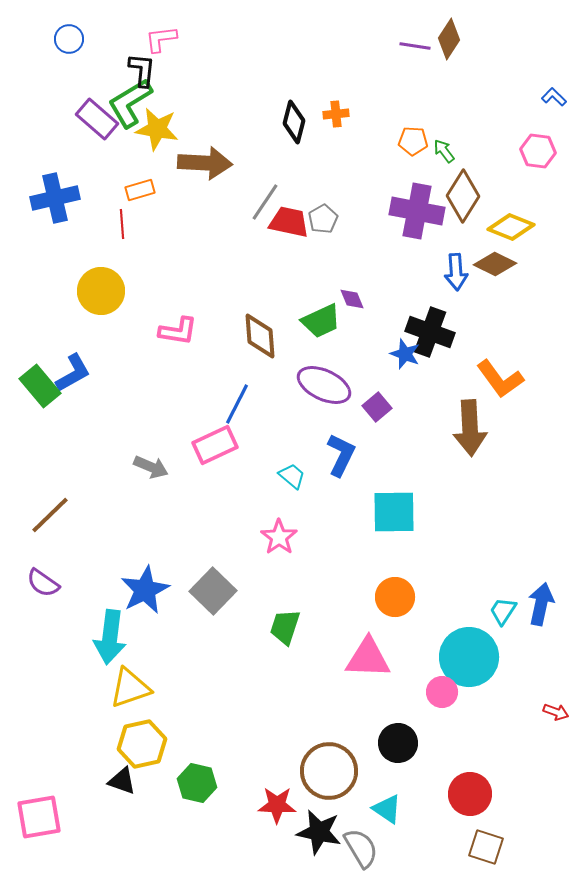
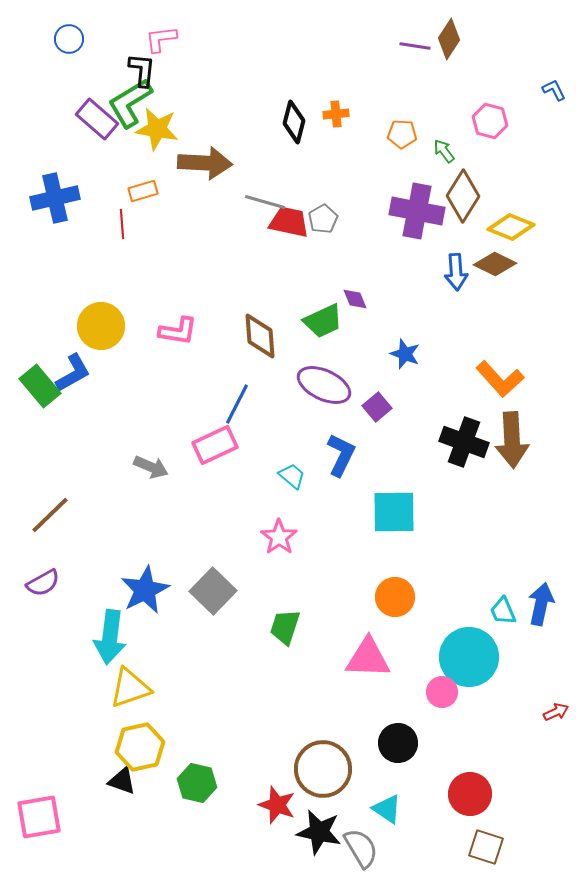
blue L-shape at (554, 97): moved 7 px up; rotated 20 degrees clockwise
orange pentagon at (413, 141): moved 11 px left, 7 px up
pink hexagon at (538, 151): moved 48 px left, 30 px up; rotated 8 degrees clockwise
orange rectangle at (140, 190): moved 3 px right, 1 px down
gray line at (265, 202): rotated 72 degrees clockwise
yellow circle at (101, 291): moved 35 px down
purple diamond at (352, 299): moved 3 px right
green trapezoid at (321, 321): moved 2 px right
black cross at (430, 332): moved 34 px right, 110 px down
orange L-shape at (500, 379): rotated 6 degrees counterclockwise
brown arrow at (470, 428): moved 42 px right, 12 px down
purple semicircle at (43, 583): rotated 64 degrees counterclockwise
cyan trapezoid at (503, 611): rotated 56 degrees counterclockwise
red arrow at (556, 712): rotated 45 degrees counterclockwise
yellow hexagon at (142, 744): moved 2 px left, 3 px down
brown circle at (329, 771): moved 6 px left, 2 px up
red star at (277, 805): rotated 18 degrees clockwise
